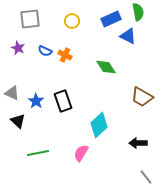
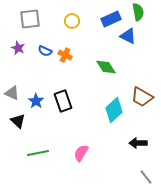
cyan diamond: moved 15 px right, 15 px up
